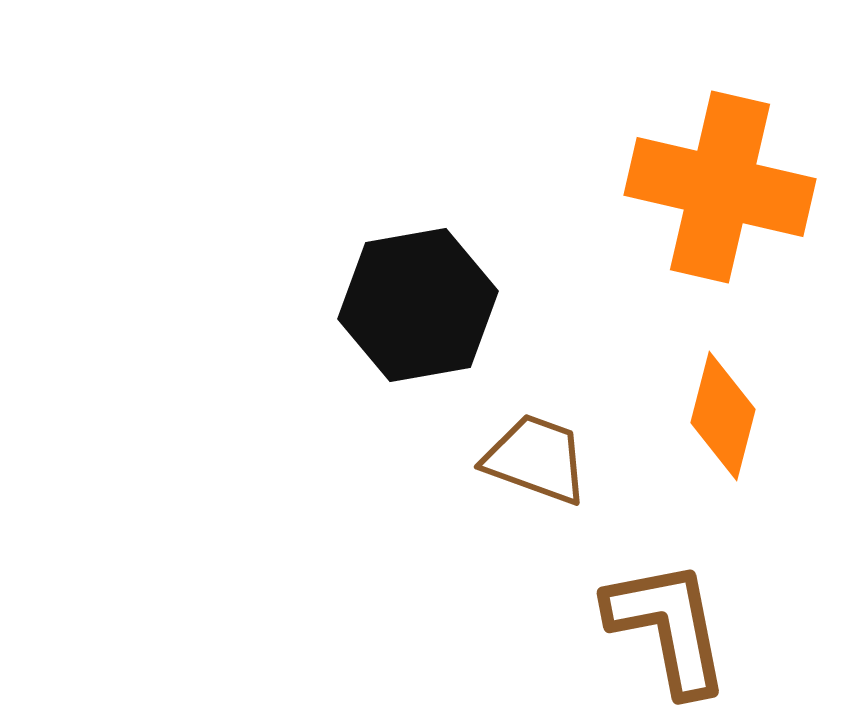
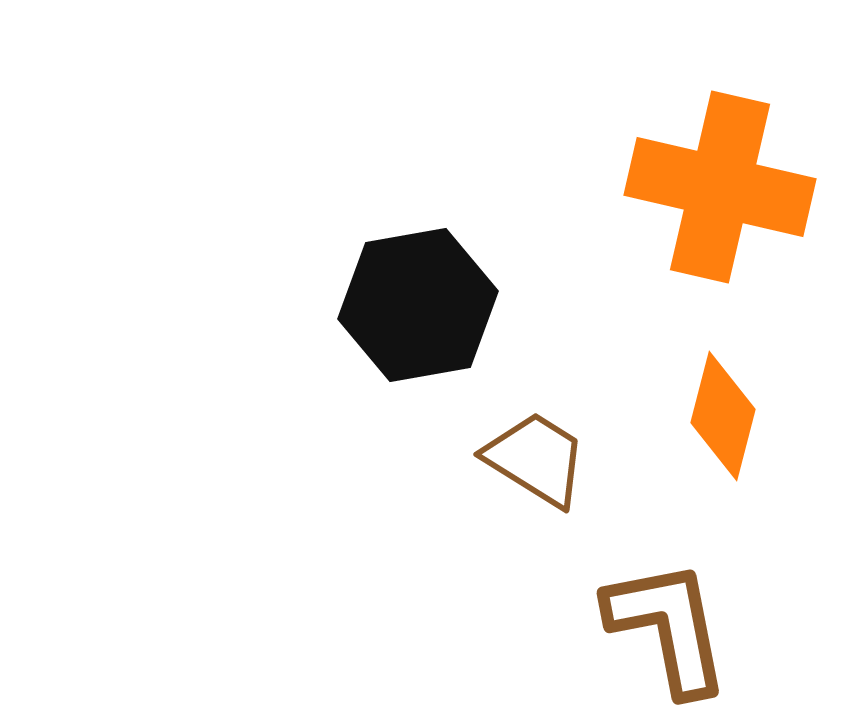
brown trapezoid: rotated 12 degrees clockwise
